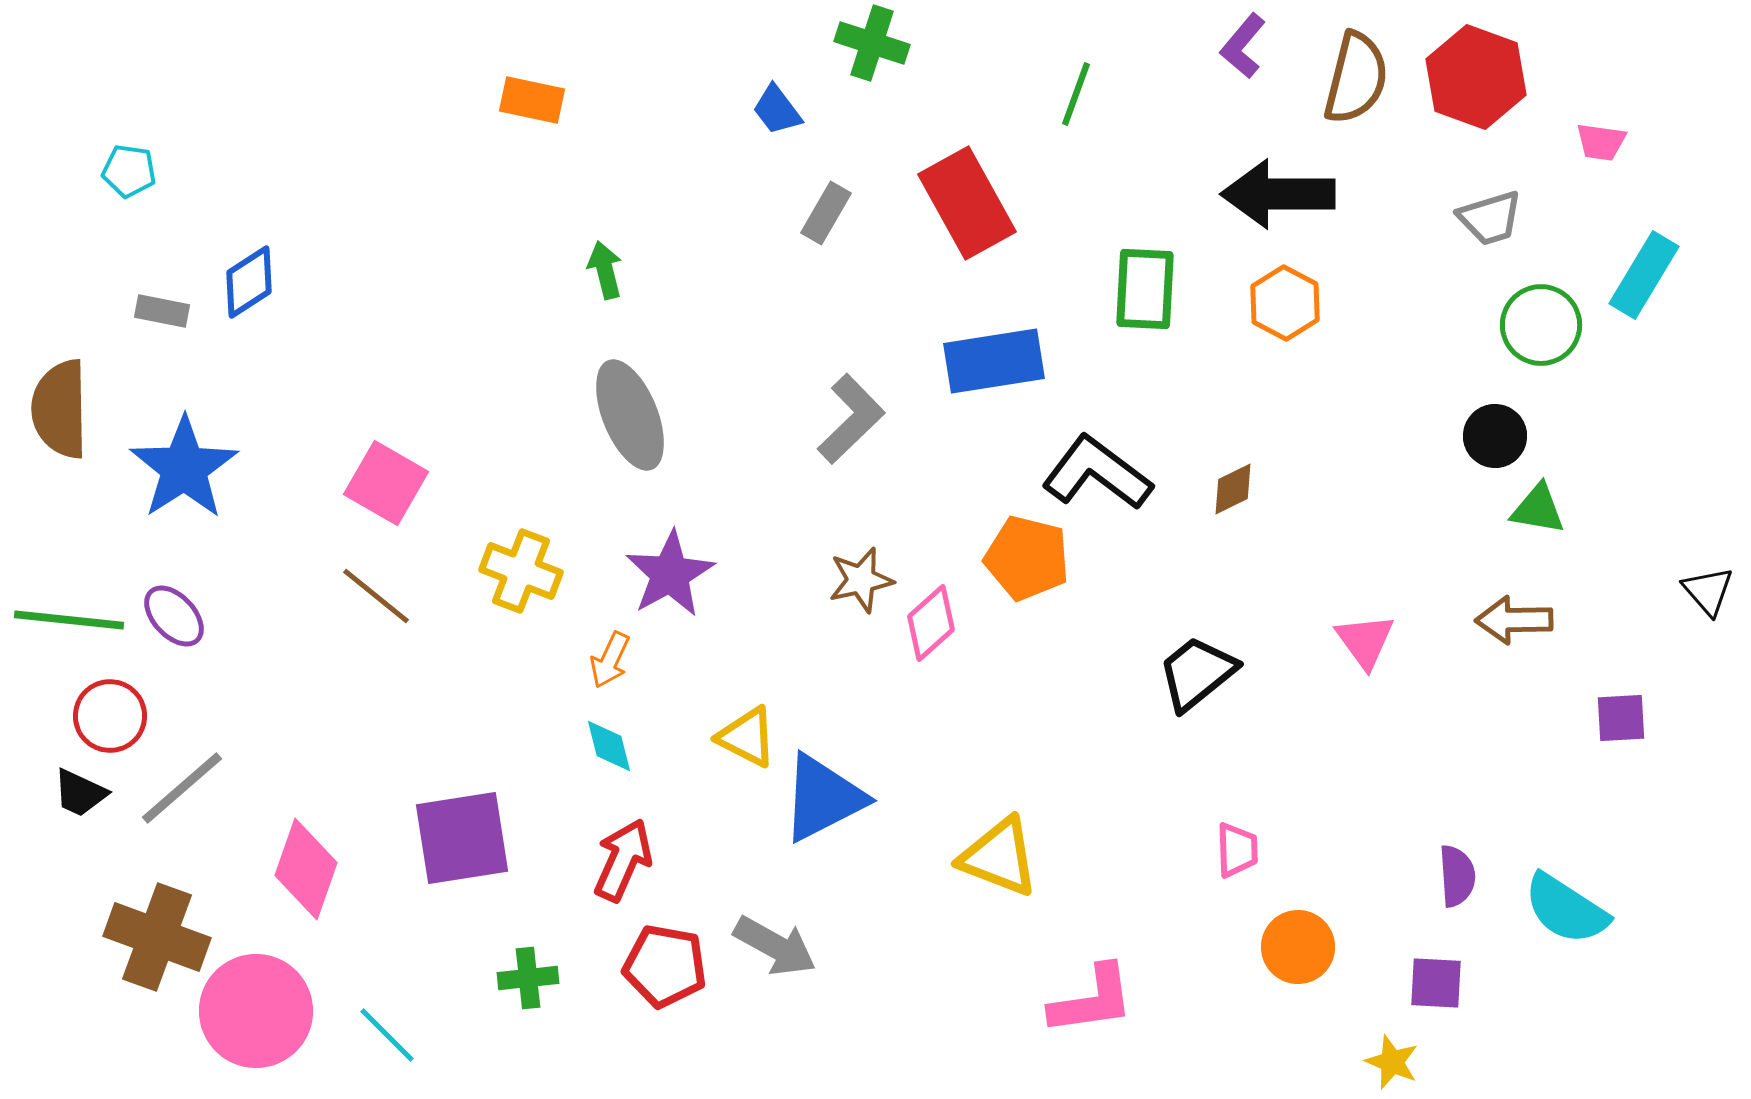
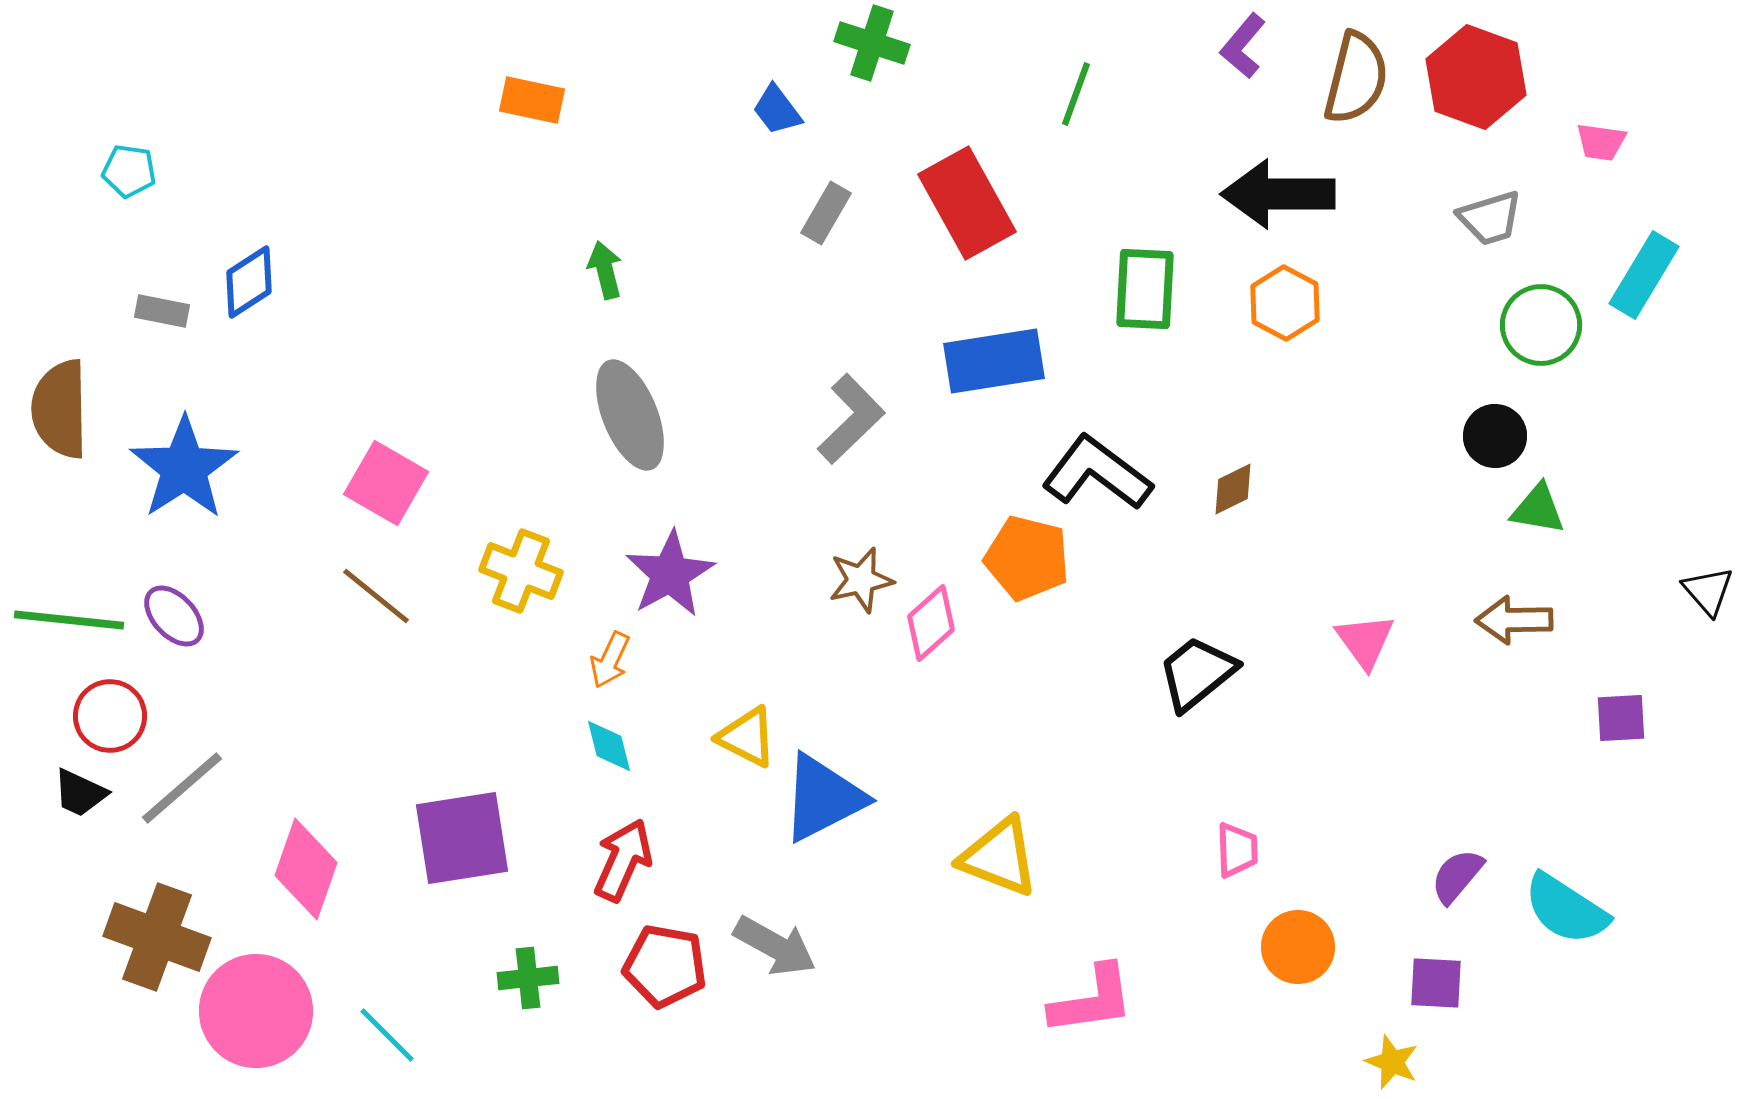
purple semicircle at (1457, 876): rotated 136 degrees counterclockwise
